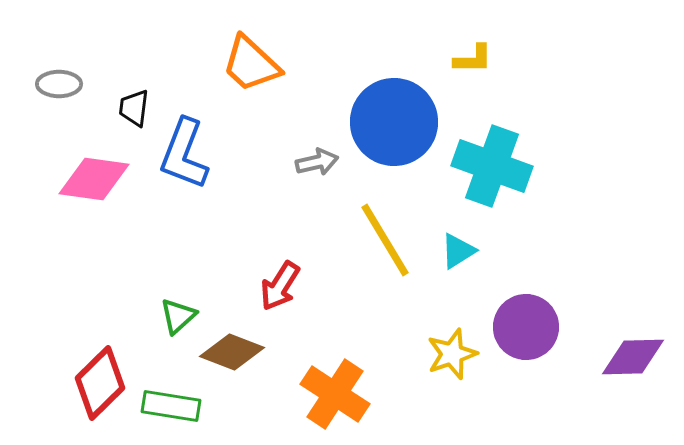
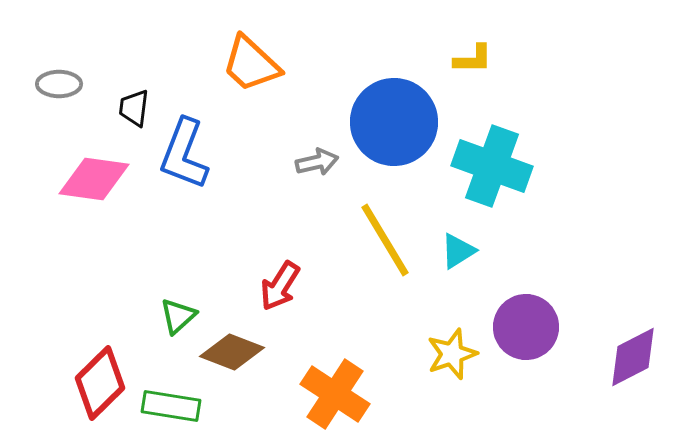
purple diamond: rotated 26 degrees counterclockwise
